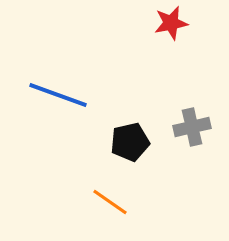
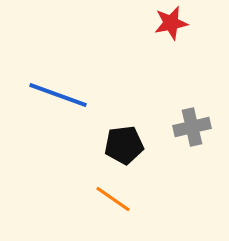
black pentagon: moved 6 px left, 3 px down; rotated 6 degrees clockwise
orange line: moved 3 px right, 3 px up
